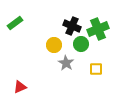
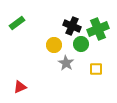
green rectangle: moved 2 px right
